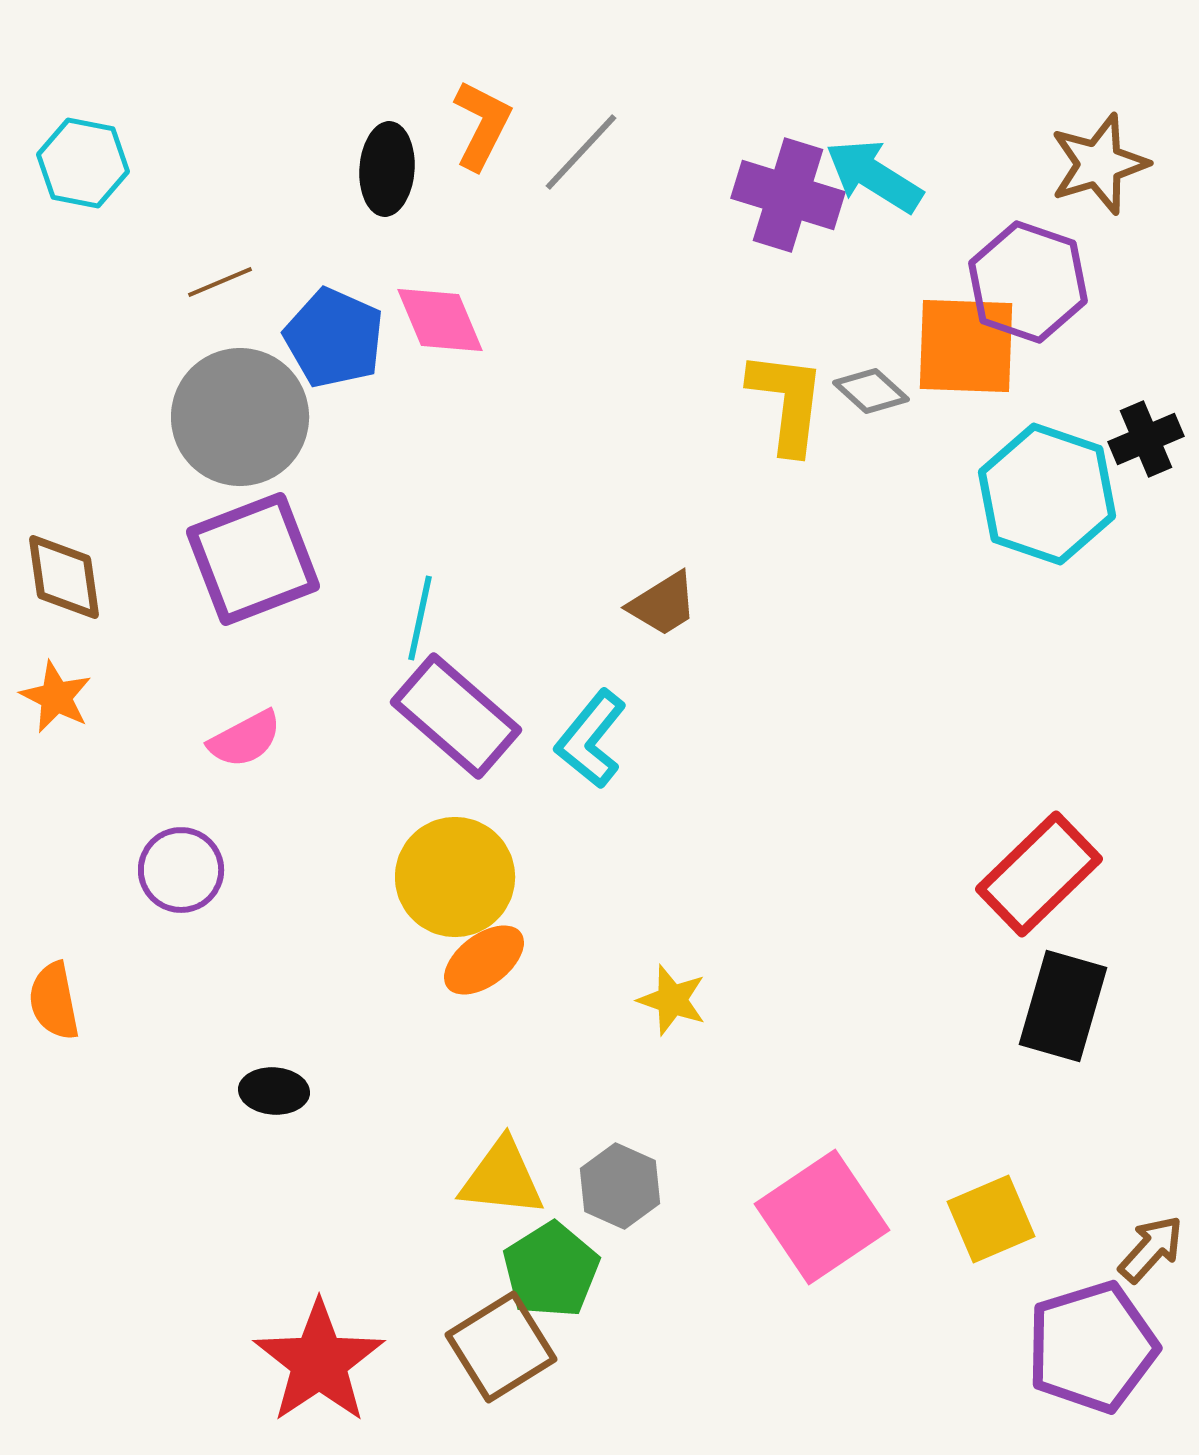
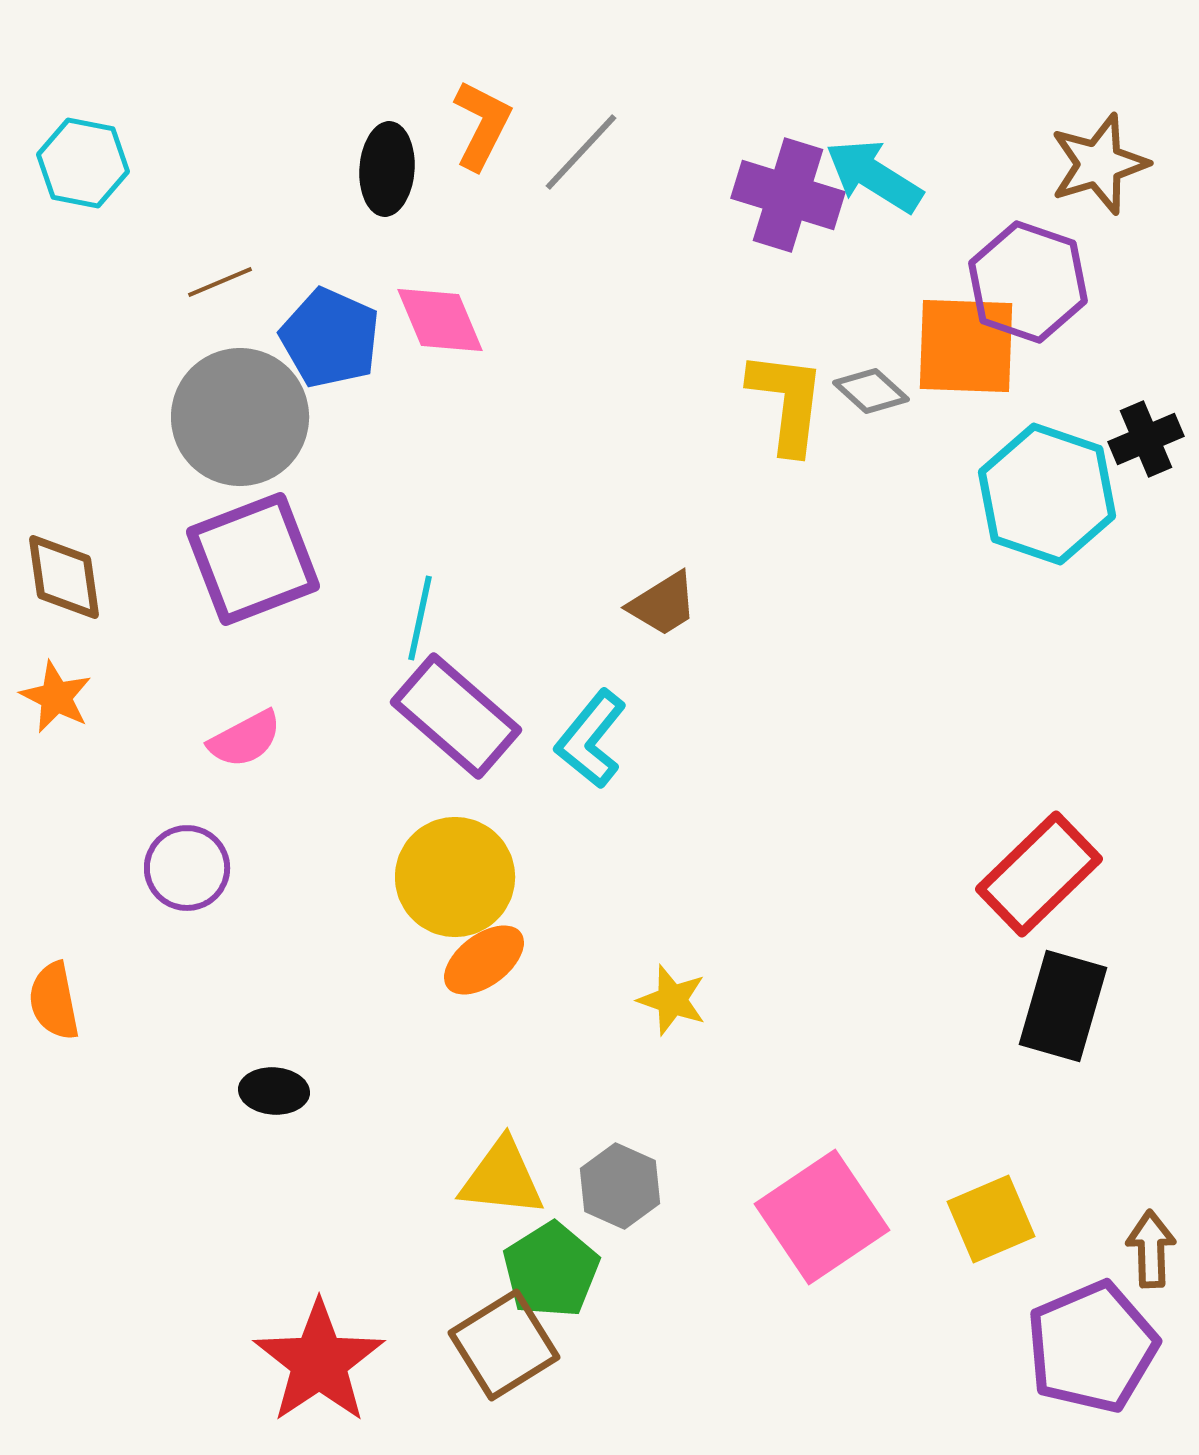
blue pentagon at (334, 338): moved 4 px left
purple circle at (181, 870): moved 6 px right, 2 px up
brown arrow at (1151, 1249): rotated 44 degrees counterclockwise
brown square at (501, 1347): moved 3 px right, 2 px up
purple pentagon at (1092, 1347): rotated 6 degrees counterclockwise
